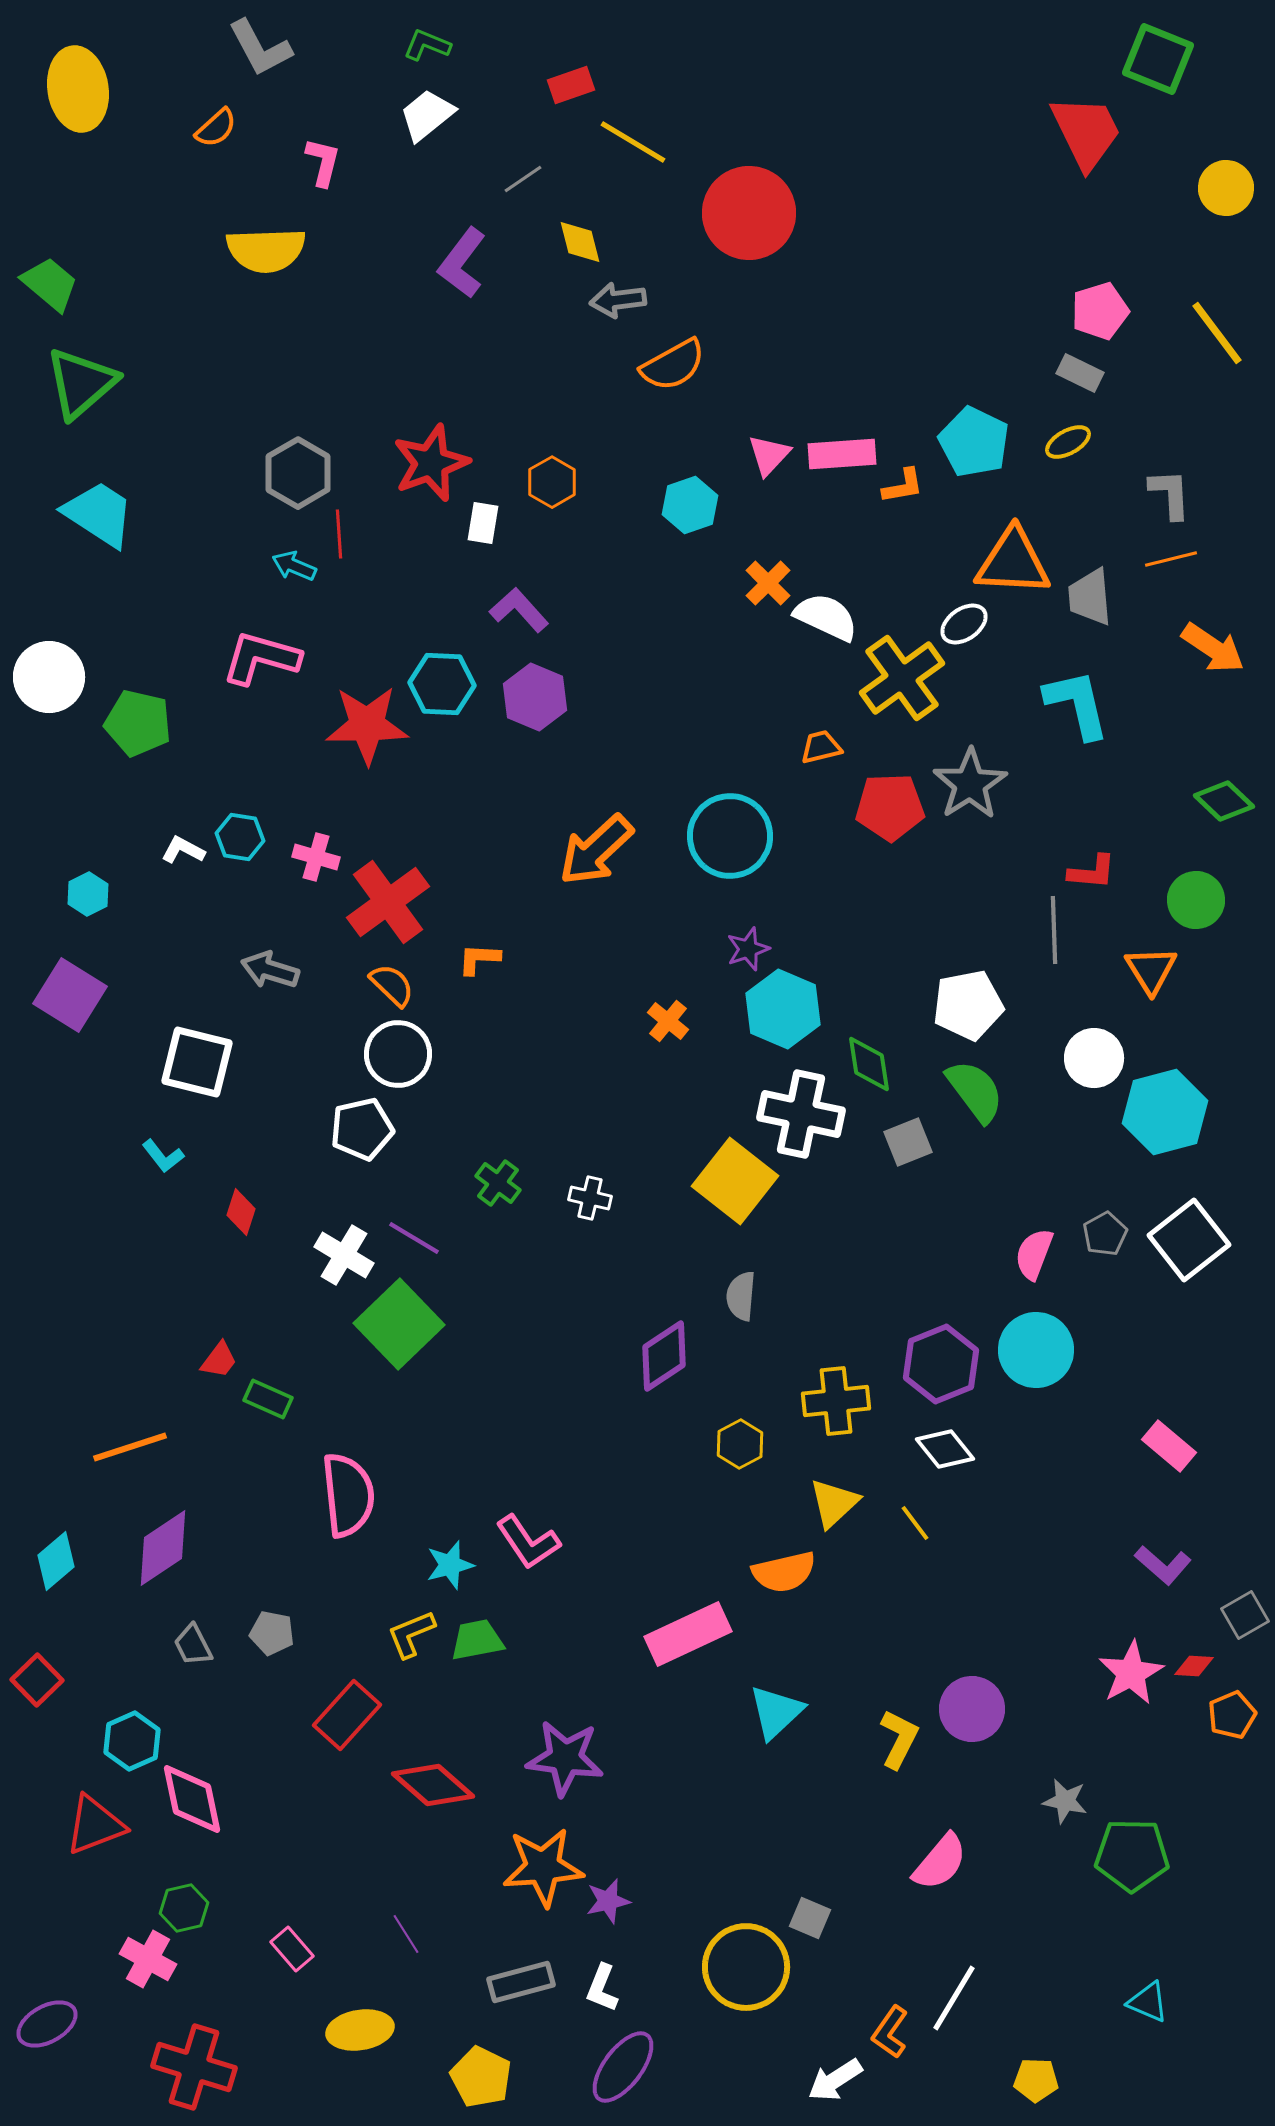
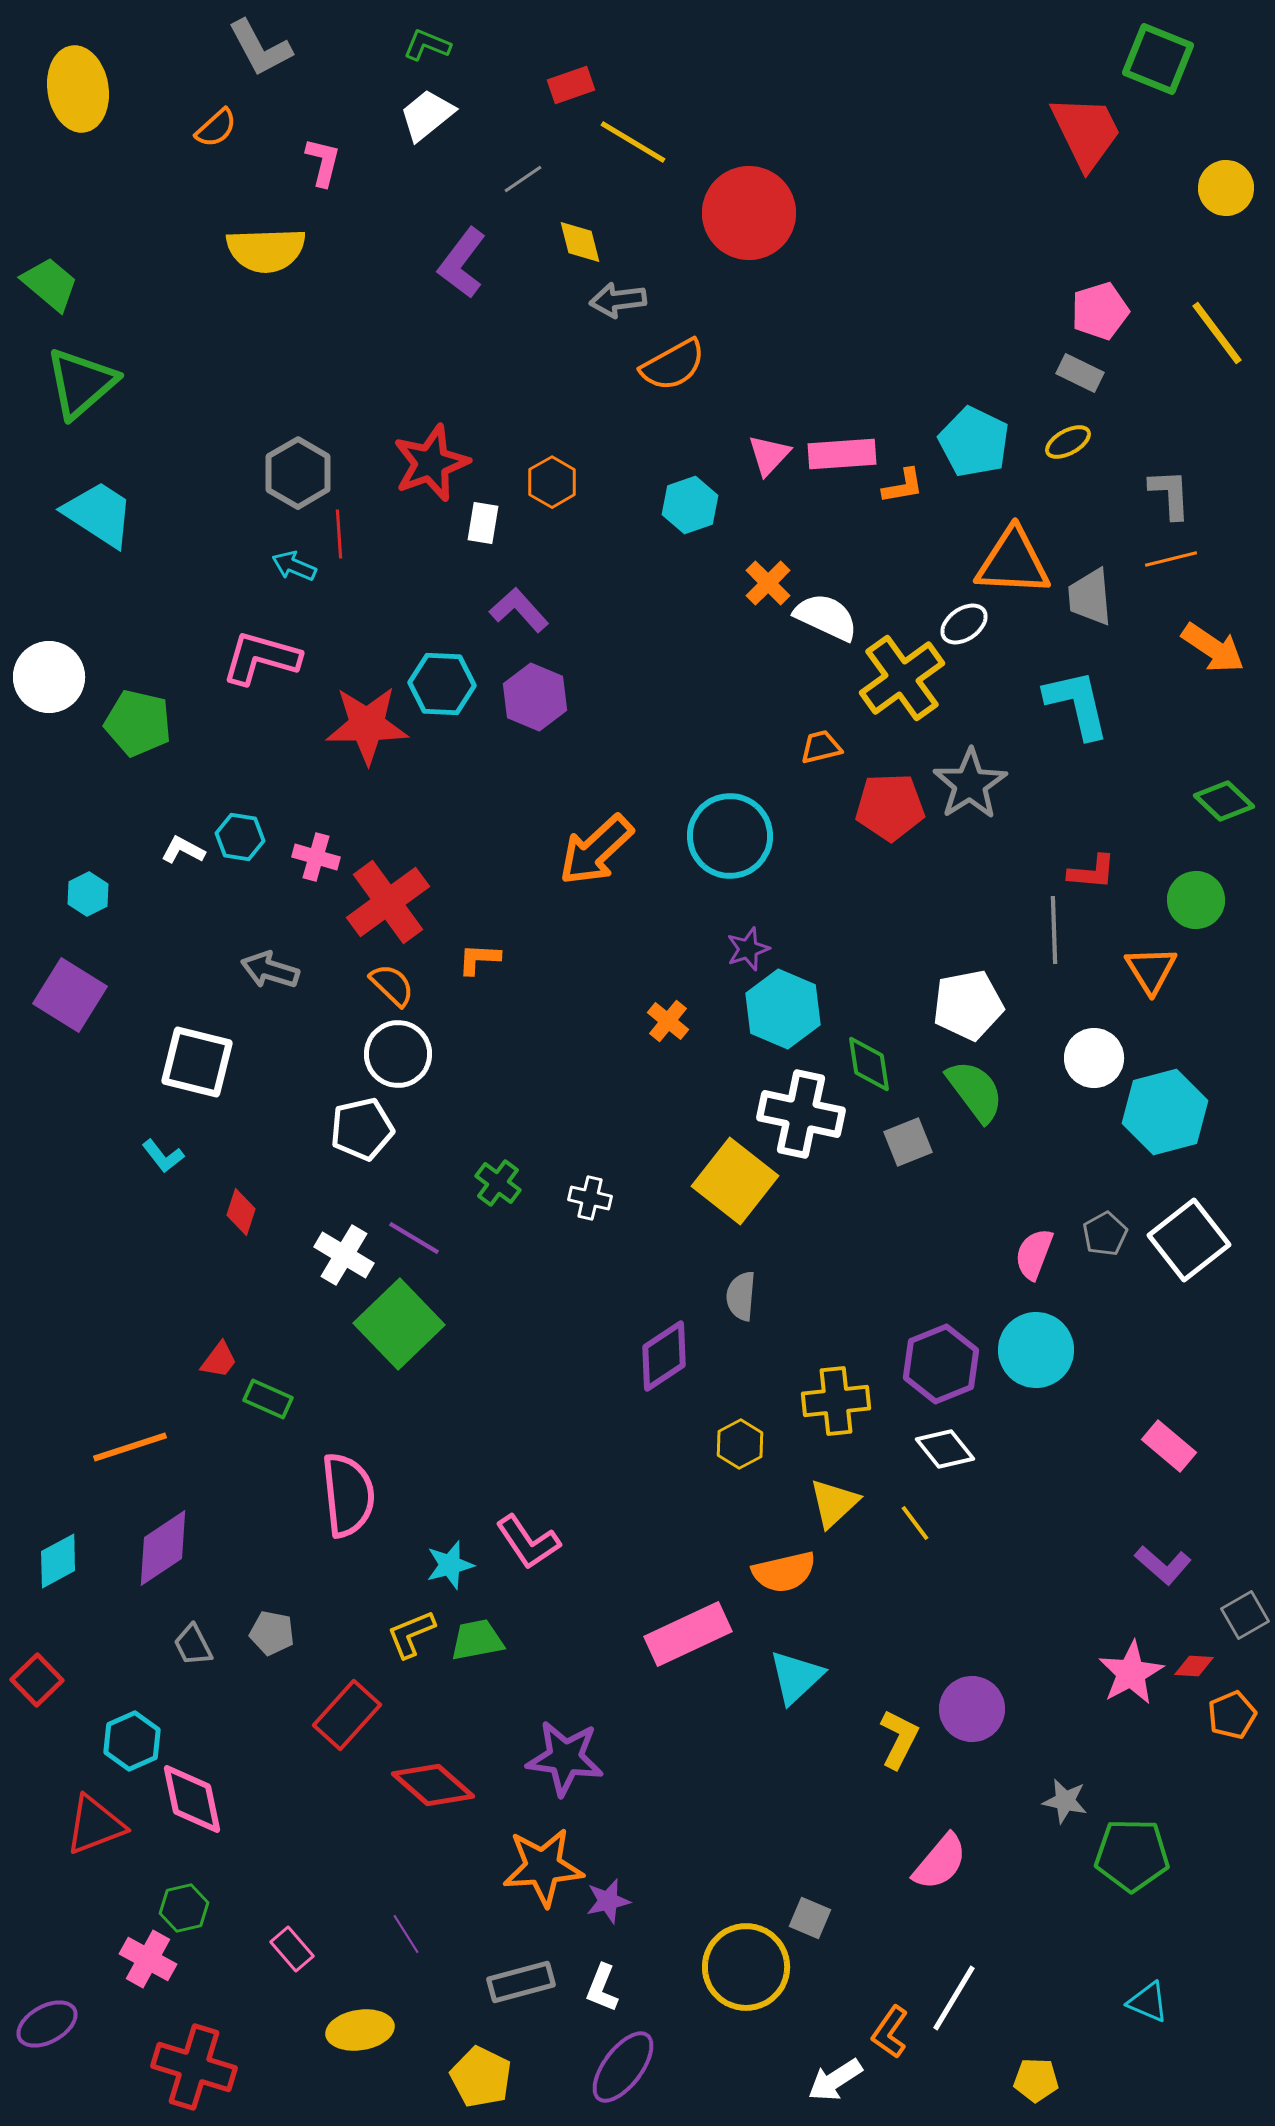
cyan diamond at (56, 1561): moved 2 px right; rotated 12 degrees clockwise
cyan triangle at (776, 1712): moved 20 px right, 35 px up
